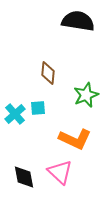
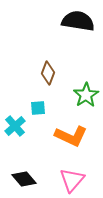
brown diamond: rotated 15 degrees clockwise
green star: rotated 10 degrees counterclockwise
cyan cross: moved 12 px down
orange L-shape: moved 4 px left, 3 px up
pink triangle: moved 12 px right, 8 px down; rotated 28 degrees clockwise
black diamond: moved 2 px down; rotated 30 degrees counterclockwise
